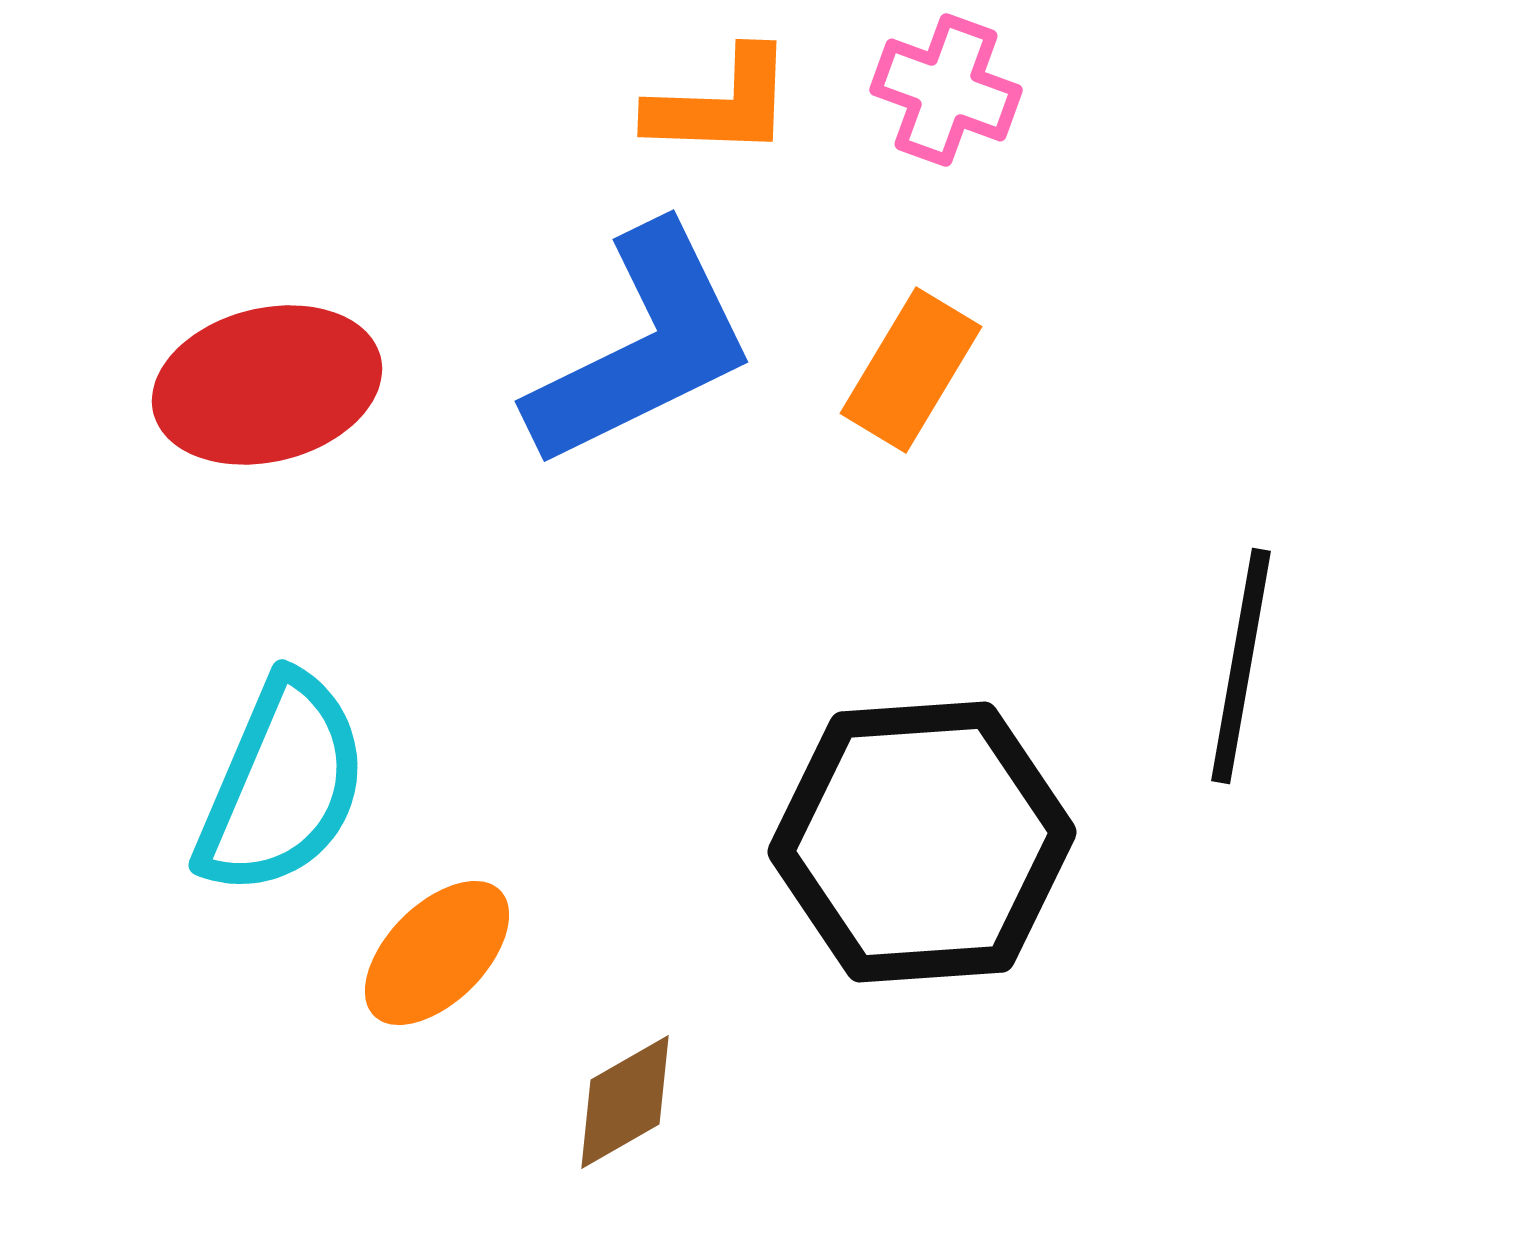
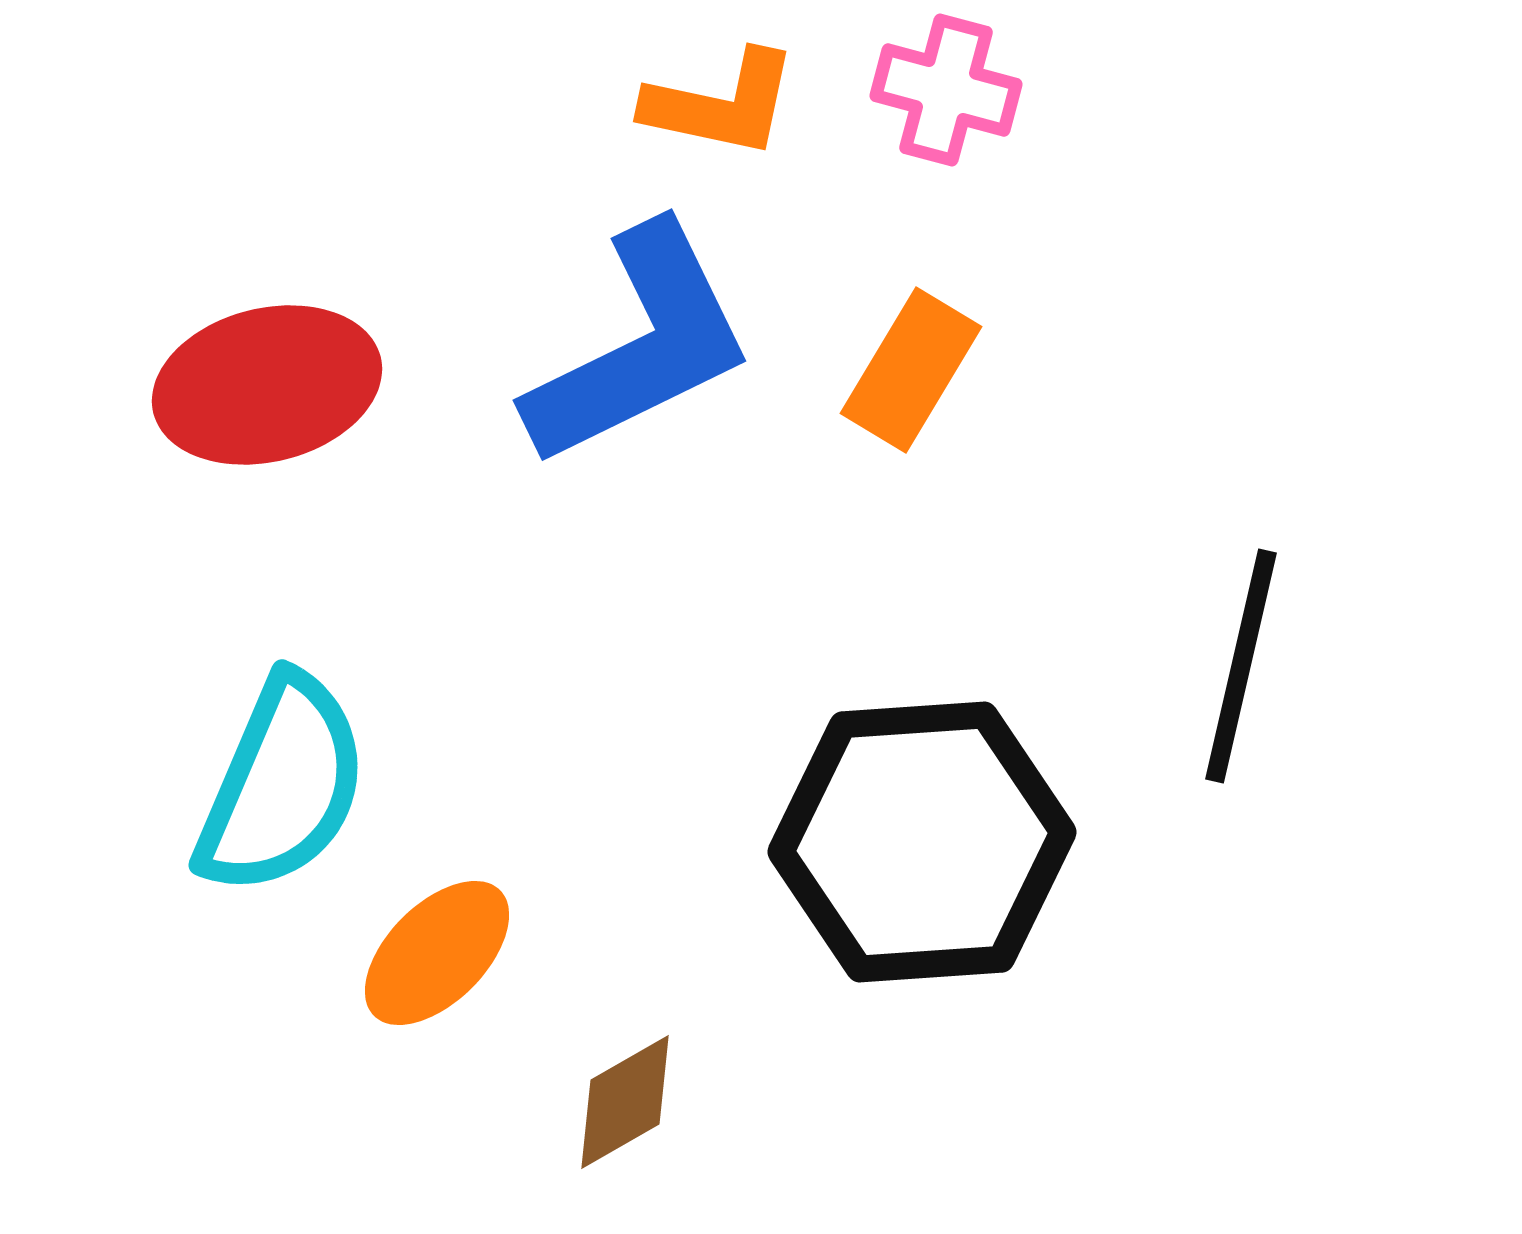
pink cross: rotated 5 degrees counterclockwise
orange L-shape: rotated 10 degrees clockwise
blue L-shape: moved 2 px left, 1 px up
black line: rotated 3 degrees clockwise
